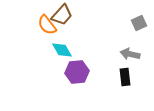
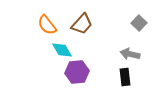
brown trapezoid: moved 20 px right, 9 px down
gray square: rotated 21 degrees counterclockwise
